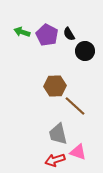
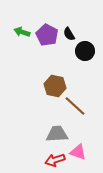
brown hexagon: rotated 15 degrees clockwise
gray trapezoid: moved 1 px left; rotated 100 degrees clockwise
